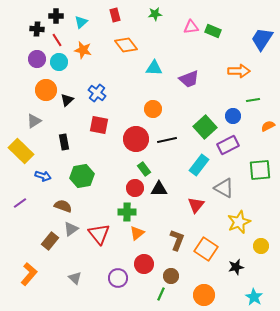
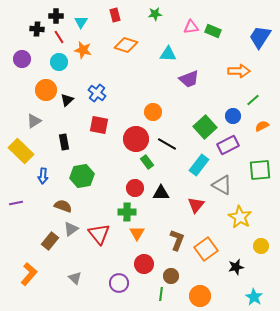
cyan triangle at (81, 22): rotated 16 degrees counterclockwise
blue trapezoid at (262, 39): moved 2 px left, 2 px up
red line at (57, 40): moved 2 px right, 3 px up
orange diamond at (126, 45): rotated 35 degrees counterclockwise
purple circle at (37, 59): moved 15 px left
cyan triangle at (154, 68): moved 14 px right, 14 px up
green line at (253, 100): rotated 32 degrees counterclockwise
orange circle at (153, 109): moved 3 px down
orange semicircle at (268, 126): moved 6 px left
black line at (167, 140): moved 4 px down; rotated 42 degrees clockwise
green rectangle at (144, 169): moved 3 px right, 7 px up
blue arrow at (43, 176): rotated 77 degrees clockwise
gray triangle at (224, 188): moved 2 px left, 3 px up
black triangle at (159, 189): moved 2 px right, 4 px down
purple line at (20, 203): moved 4 px left; rotated 24 degrees clockwise
yellow star at (239, 222): moved 1 px right, 5 px up; rotated 20 degrees counterclockwise
orange triangle at (137, 233): rotated 21 degrees counterclockwise
orange square at (206, 249): rotated 20 degrees clockwise
purple circle at (118, 278): moved 1 px right, 5 px down
green line at (161, 294): rotated 16 degrees counterclockwise
orange circle at (204, 295): moved 4 px left, 1 px down
